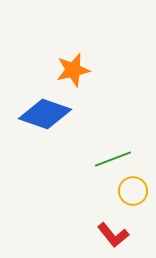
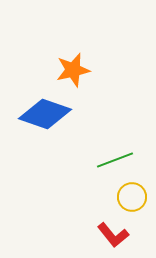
green line: moved 2 px right, 1 px down
yellow circle: moved 1 px left, 6 px down
